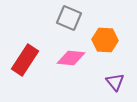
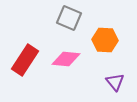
pink diamond: moved 5 px left, 1 px down
